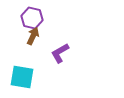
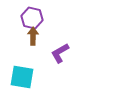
brown arrow: rotated 24 degrees counterclockwise
